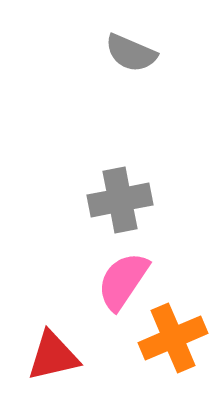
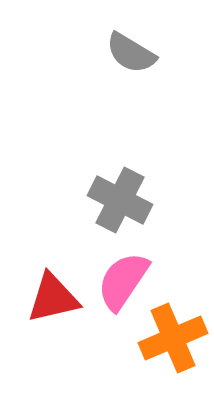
gray semicircle: rotated 8 degrees clockwise
gray cross: rotated 38 degrees clockwise
red triangle: moved 58 px up
